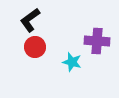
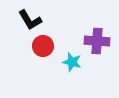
black L-shape: rotated 85 degrees counterclockwise
red circle: moved 8 px right, 1 px up
